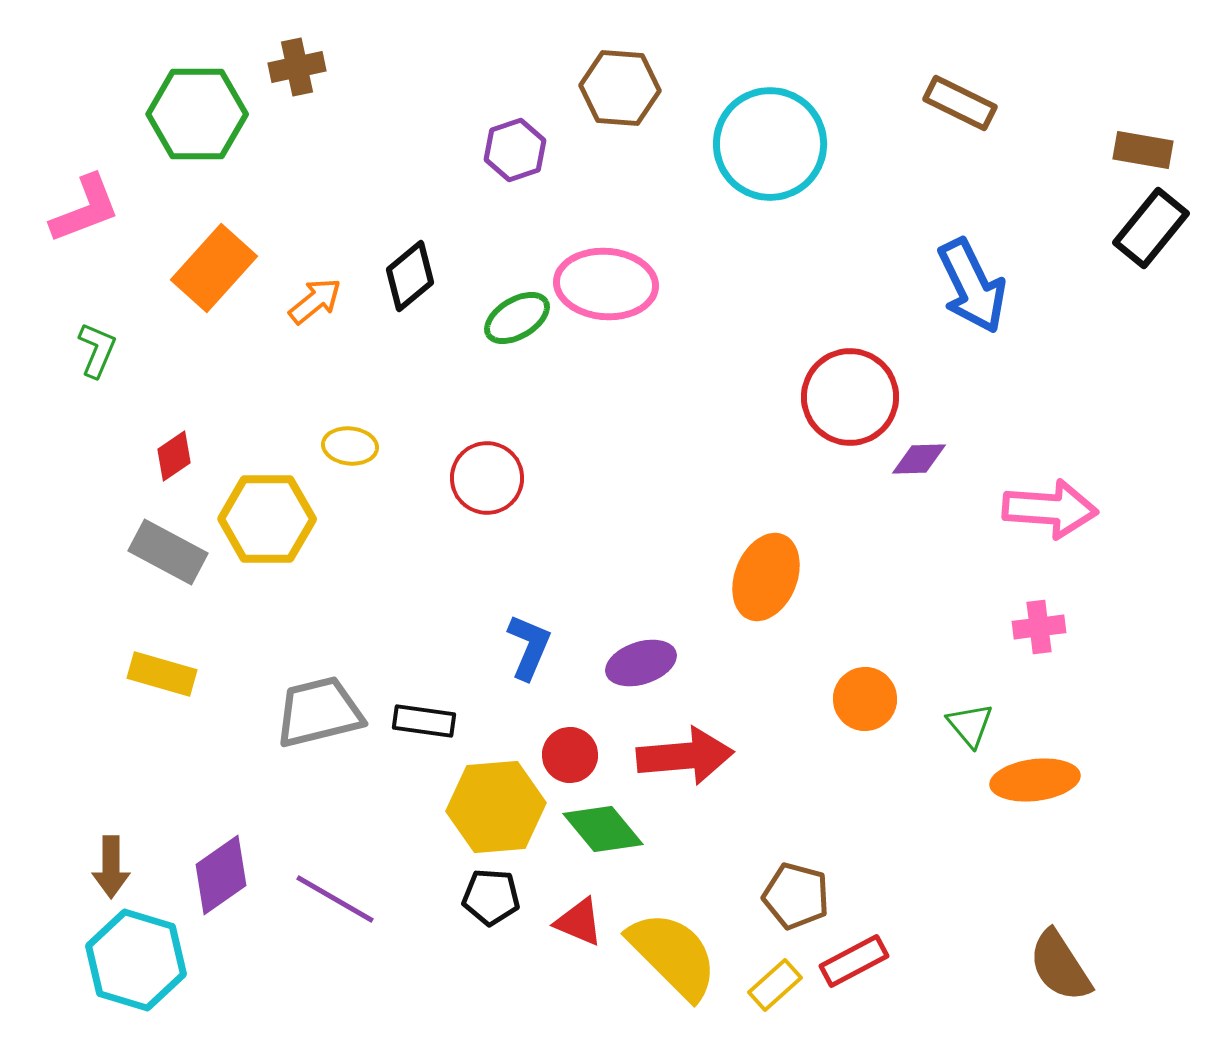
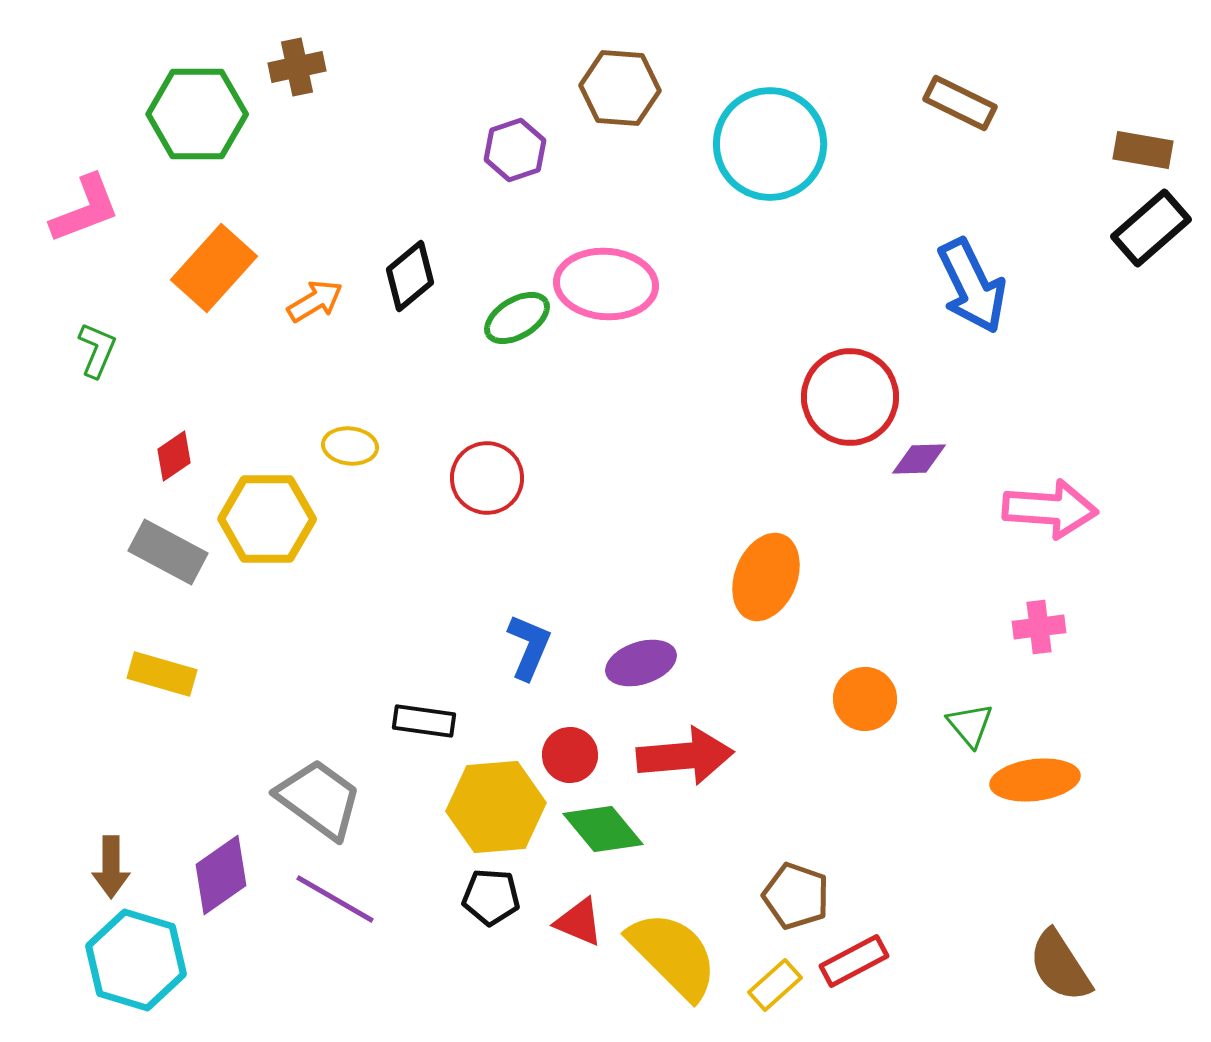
black rectangle at (1151, 228): rotated 10 degrees clockwise
orange arrow at (315, 301): rotated 8 degrees clockwise
gray trapezoid at (319, 712): moved 87 px down; rotated 50 degrees clockwise
brown pentagon at (796, 896): rotated 4 degrees clockwise
